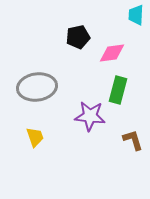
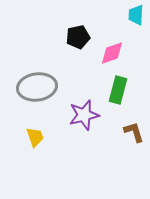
pink diamond: rotated 12 degrees counterclockwise
purple star: moved 6 px left, 1 px up; rotated 20 degrees counterclockwise
brown L-shape: moved 1 px right, 8 px up
